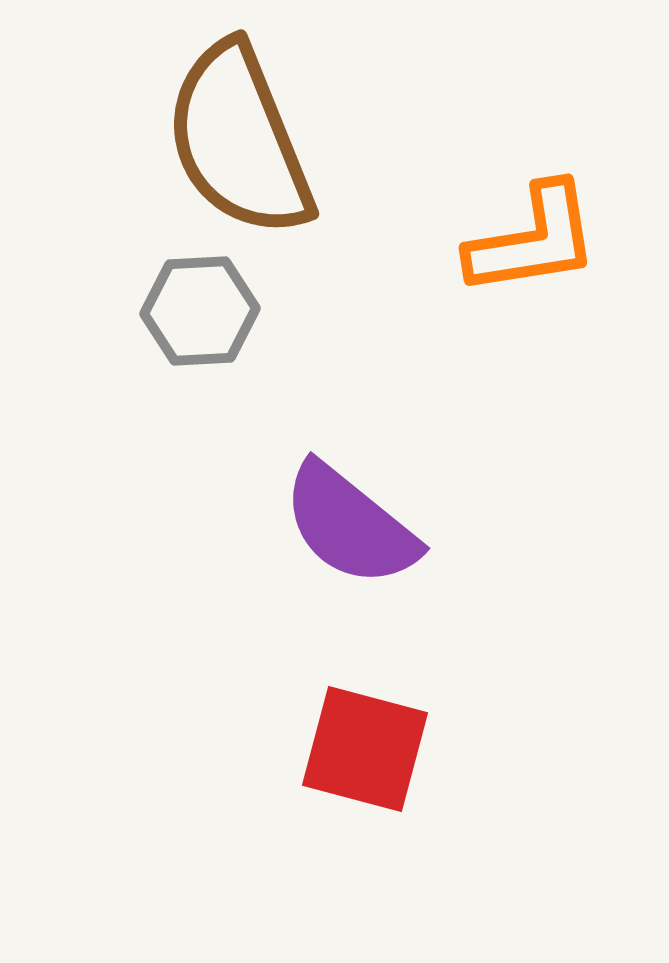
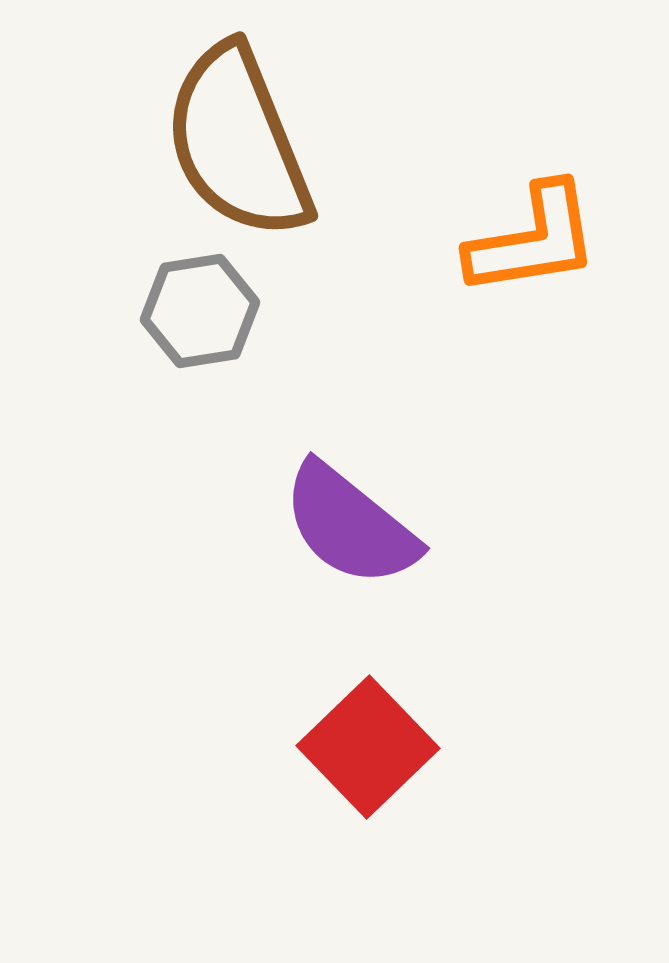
brown semicircle: moved 1 px left, 2 px down
gray hexagon: rotated 6 degrees counterclockwise
red square: moved 3 px right, 2 px up; rotated 31 degrees clockwise
